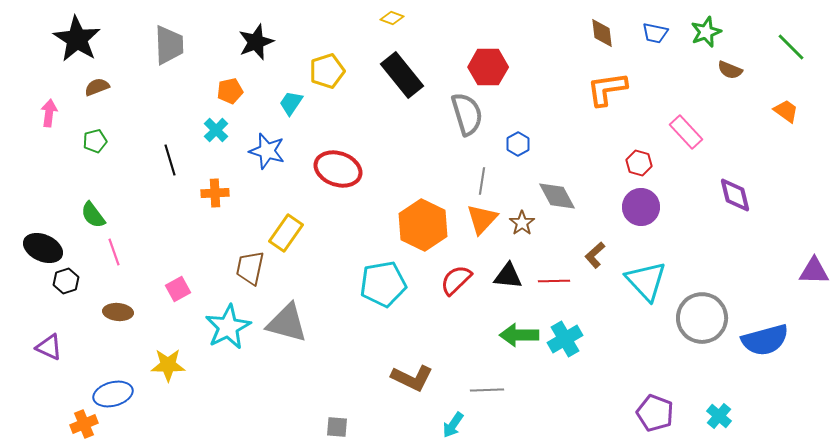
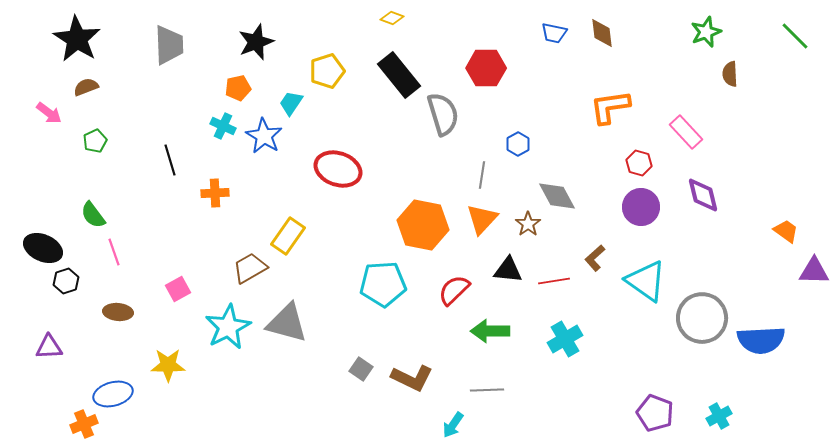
blue trapezoid at (655, 33): moved 101 px left
green line at (791, 47): moved 4 px right, 11 px up
red hexagon at (488, 67): moved 2 px left, 1 px down
brown semicircle at (730, 70): moved 4 px down; rotated 65 degrees clockwise
black rectangle at (402, 75): moved 3 px left
brown semicircle at (97, 87): moved 11 px left
orange L-shape at (607, 89): moved 3 px right, 18 px down
orange pentagon at (230, 91): moved 8 px right, 3 px up
orange trapezoid at (786, 111): moved 120 px down
pink arrow at (49, 113): rotated 120 degrees clockwise
gray semicircle at (467, 114): moved 24 px left
cyan cross at (216, 130): moved 7 px right, 4 px up; rotated 20 degrees counterclockwise
green pentagon at (95, 141): rotated 10 degrees counterclockwise
blue star at (267, 151): moved 3 px left, 15 px up; rotated 15 degrees clockwise
gray line at (482, 181): moved 6 px up
purple diamond at (735, 195): moved 32 px left
brown star at (522, 223): moved 6 px right, 1 px down
orange hexagon at (423, 225): rotated 15 degrees counterclockwise
yellow rectangle at (286, 233): moved 2 px right, 3 px down
brown L-shape at (595, 255): moved 3 px down
brown trapezoid at (250, 268): rotated 48 degrees clockwise
black triangle at (508, 276): moved 6 px up
red semicircle at (456, 280): moved 2 px left, 10 px down
red line at (554, 281): rotated 8 degrees counterclockwise
cyan triangle at (646, 281): rotated 12 degrees counterclockwise
cyan pentagon at (383, 284): rotated 6 degrees clockwise
green arrow at (519, 335): moved 29 px left, 4 px up
blue semicircle at (765, 340): moved 4 px left; rotated 12 degrees clockwise
purple triangle at (49, 347): rotated 28 degrees counterclockwise
cyan cross at (719, 416): rotated 20 degrees clockwise
gray square at (337, 427): moved 24 px right, 58 px up; rotated 30 degrees clockwise
